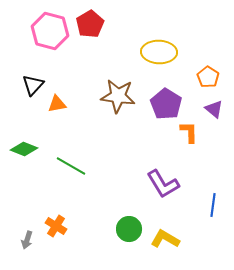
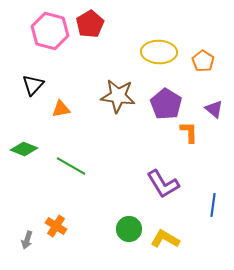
orange pentagon: moved 5 px left, 16 px up
orange triangle: moved 4 px right, 5 px down
